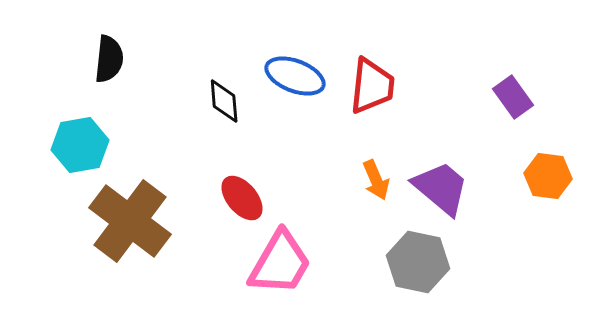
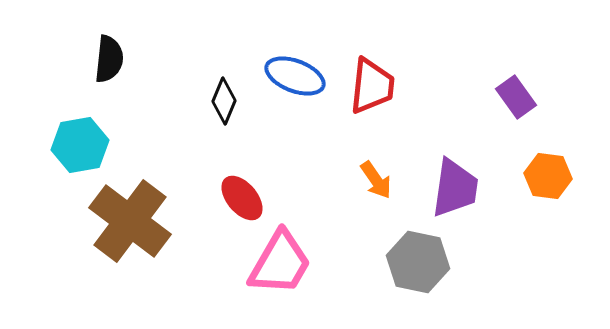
purple rectangle: moved 3 px right
black diamond: rotated 27 degrees clockwise
orange arrow: rotated 12 degrees counterclockwise
purple trapezoid: moved 14 px right; rotated 58 degrees clockwise
